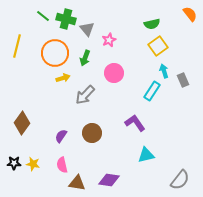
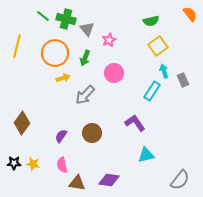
green semicircle: moved 1 px left, 3 px up
